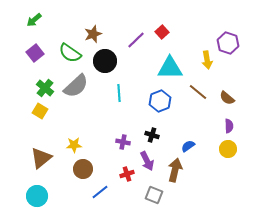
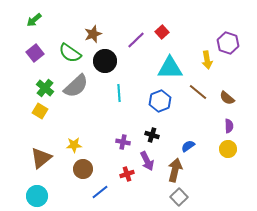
gray square: moved 25 px right, 2 px down; rotated 24 degrees clockwise
